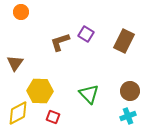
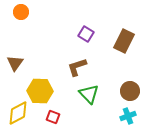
brown L-shape: moved 17 px right, 25 px down
